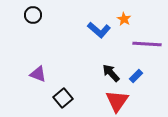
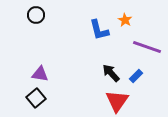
black circle: moved 3 px right
orange star: moved 1 px right, 1 px down
blue L-shape: rotated 35 degrees clockwise
purple line: moved 3 px down; rotated 16 degrees clockwise
purple triangle: moved 2 px right; rotated 12 degrees counterclockwise
black square: moved 27 px left
